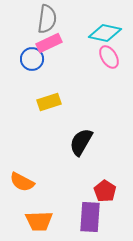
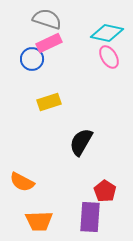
gray semicircle: rotated 80 degrees counterclockwise
cyan diamond: moved 2 px right
